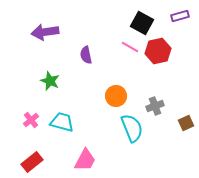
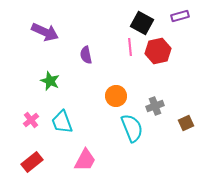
purple arrow: rotated 148 degrees counterclockwise
pink line: rotated 54 degrees clockwise
cyan trapezoid: rotated 125 degrees counterclockwise
